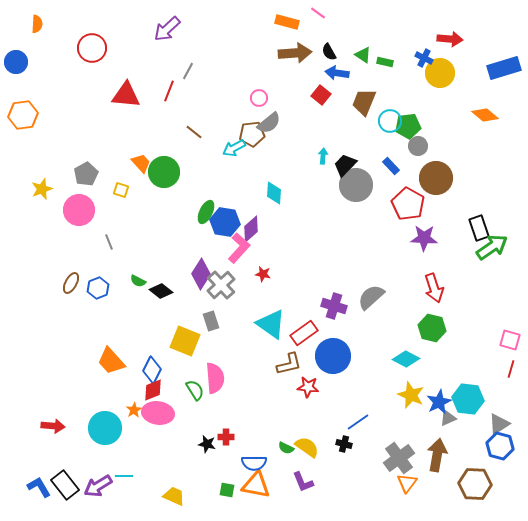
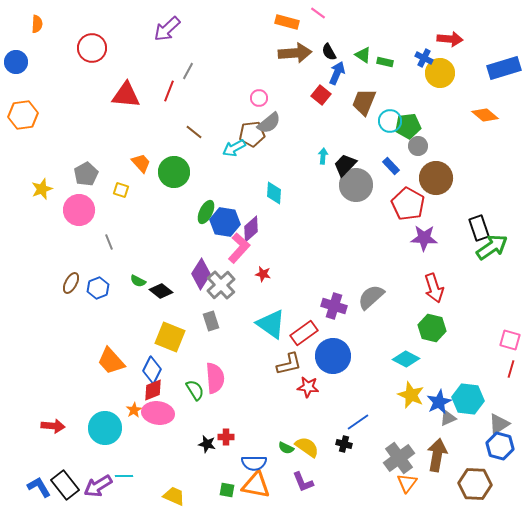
blue arrow at (337, 73): rotated 105 degrees clockwise
green circle at (164, 172): moved 10 px right
yellow square at (185, 341): moved 15 px left, 4 px up
